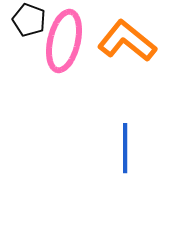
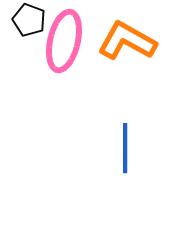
orange L-shape: rotated 10 degrees counterclockwise
